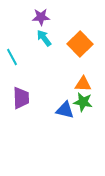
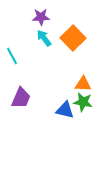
orange square: moved 7 px left, 6 px up
cyan line: moved 1 px up
purple trapezoid: rotated 25 degrees clockwise
